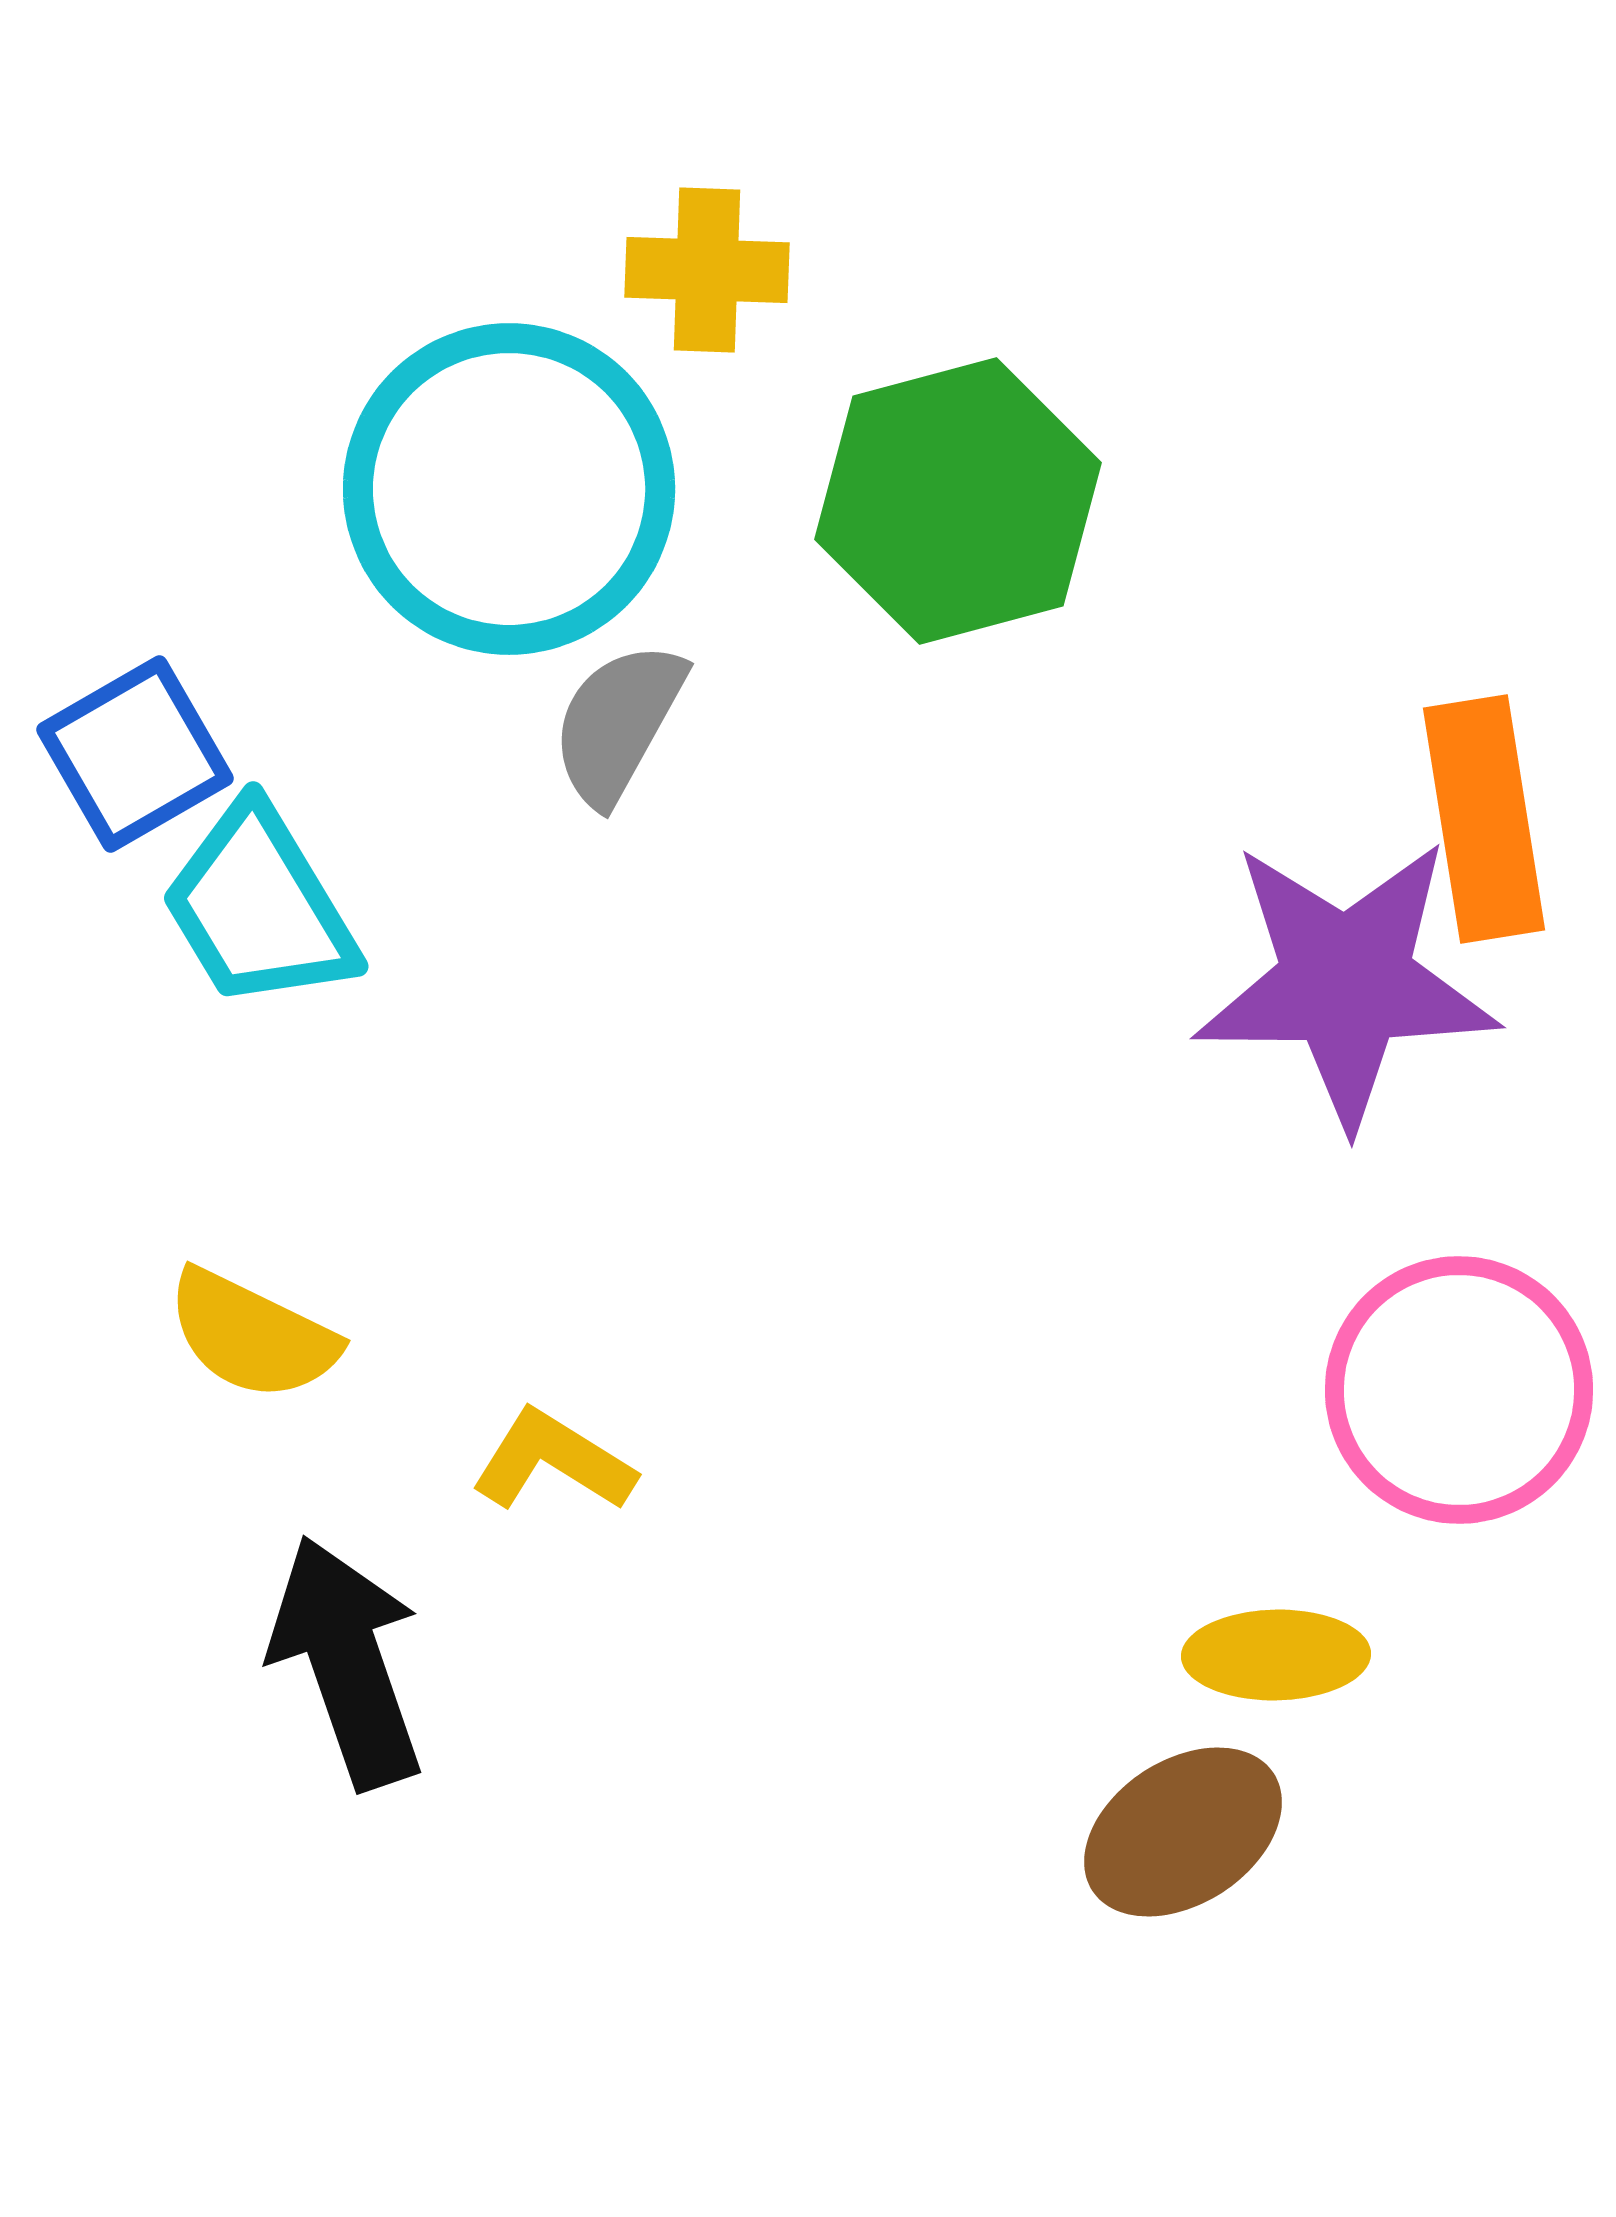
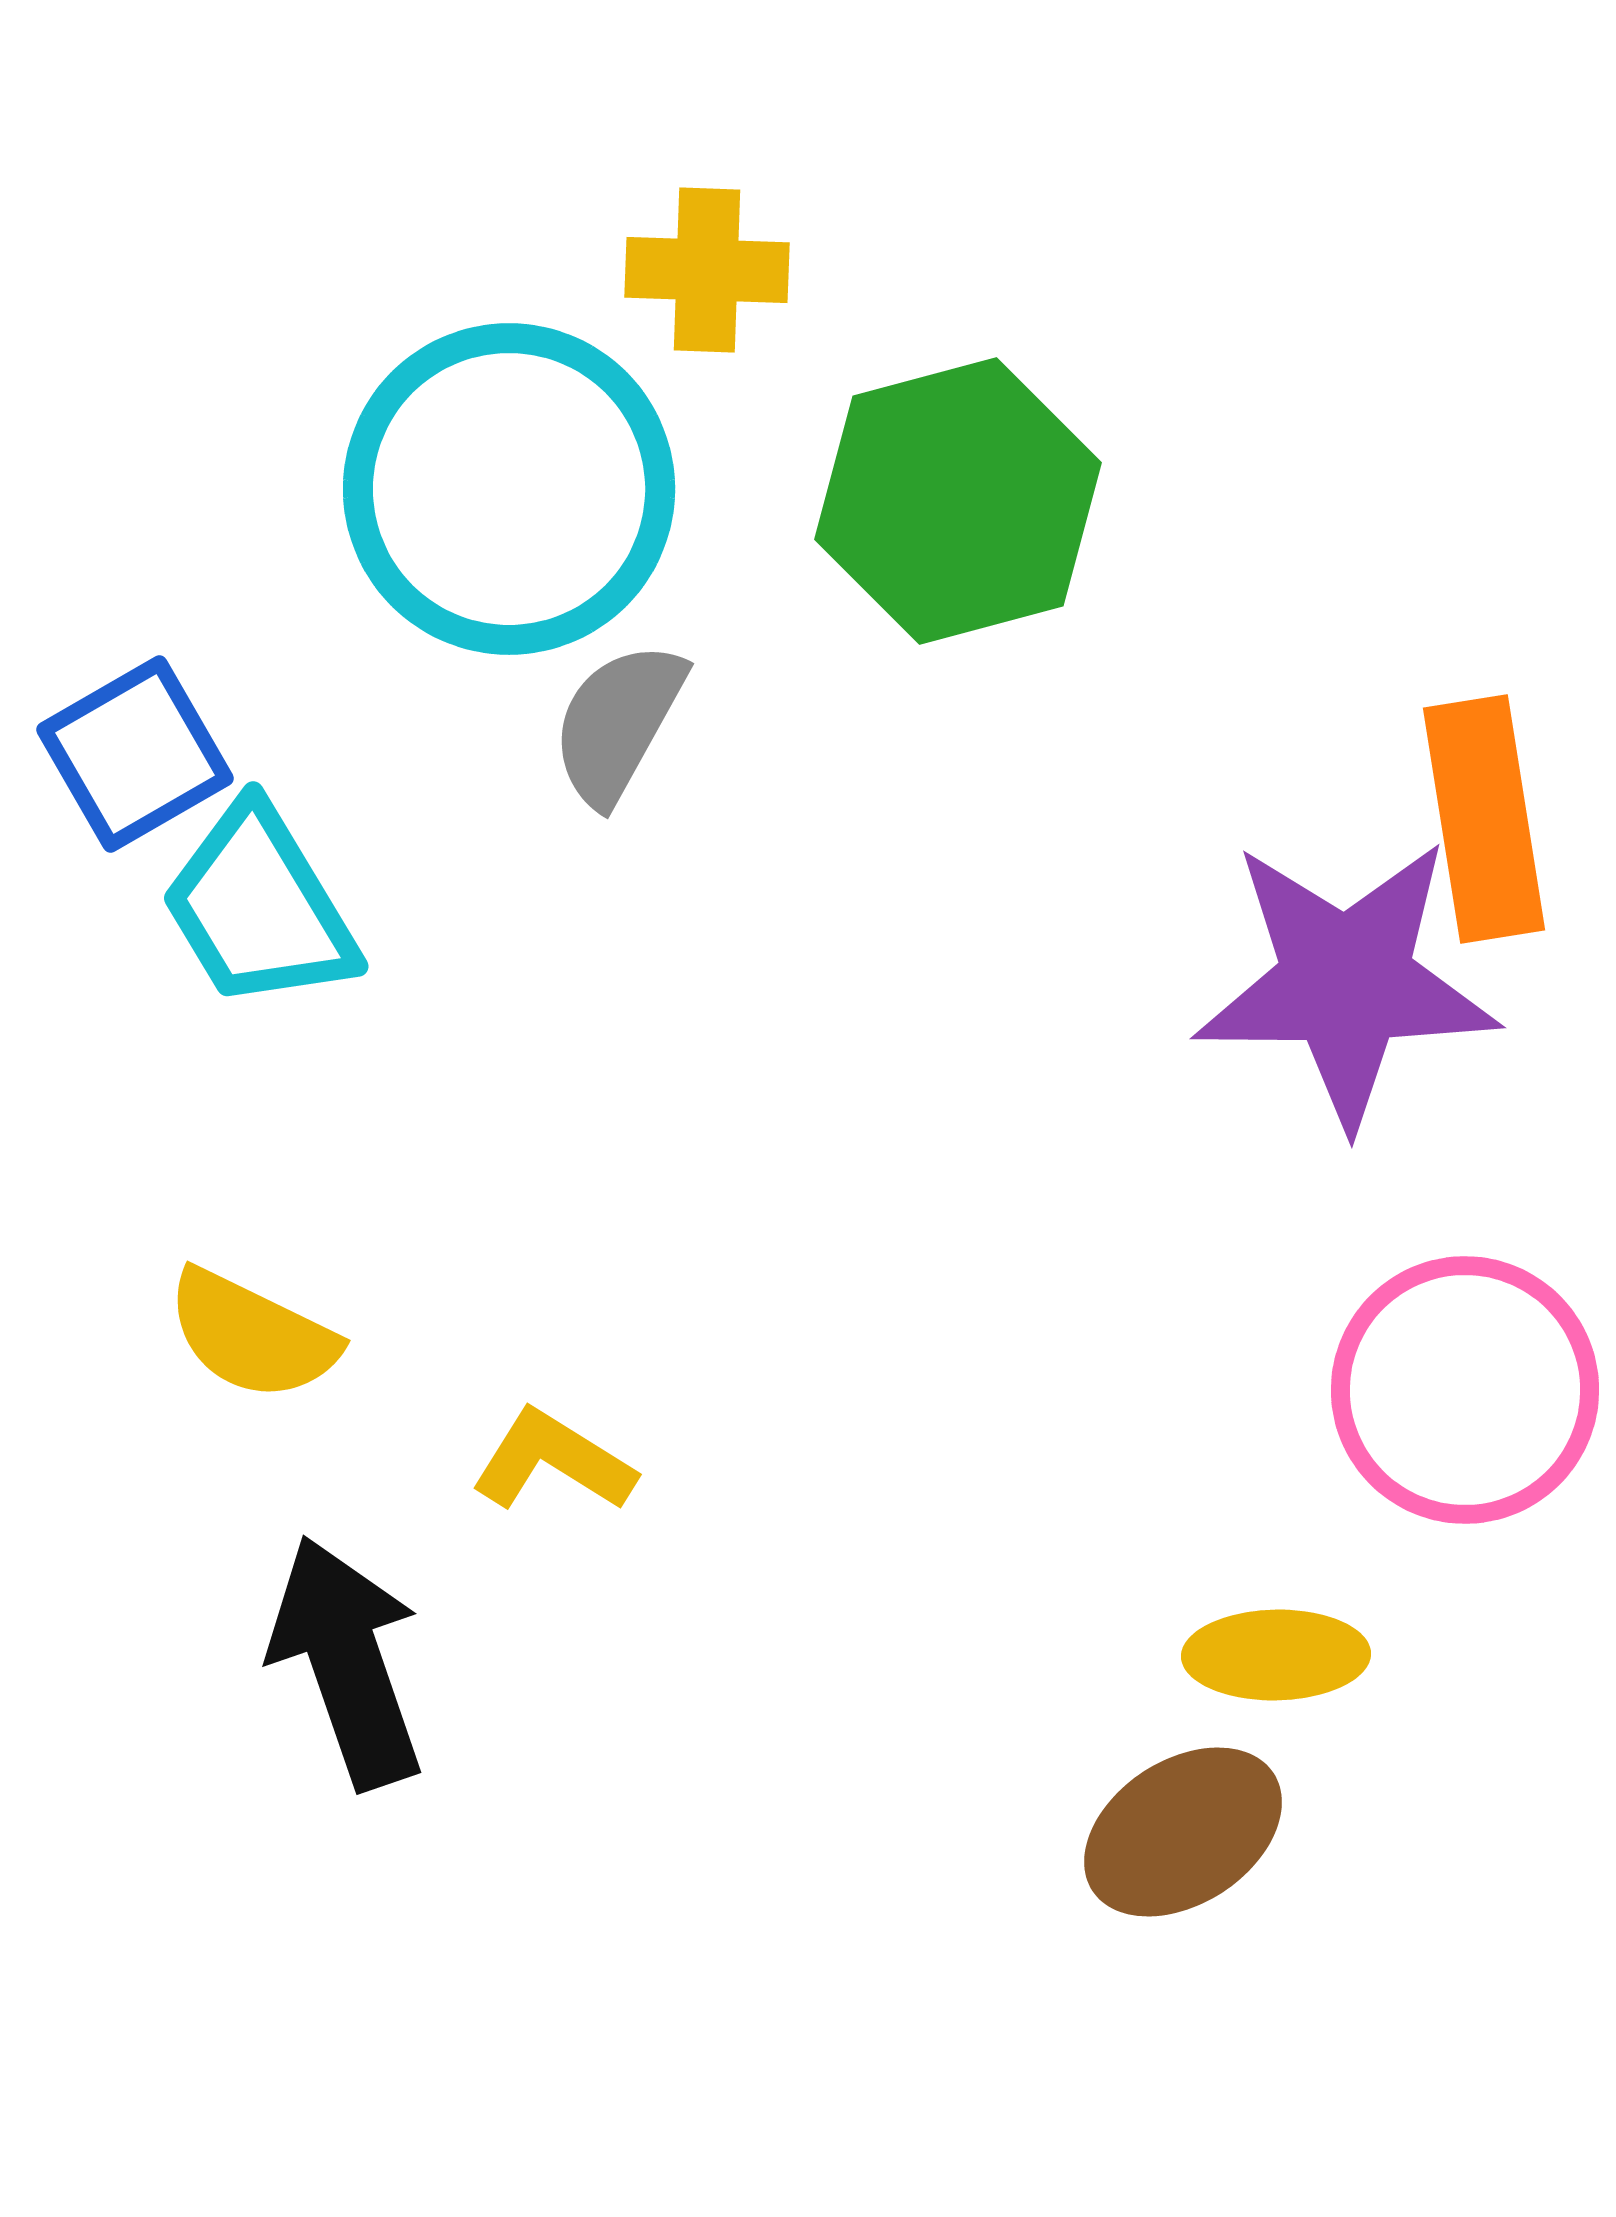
pink circle: moved 6 px right
